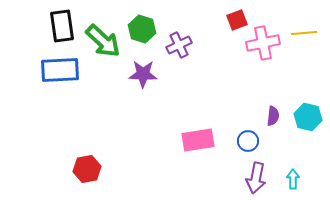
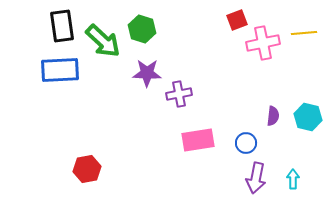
purple cross: moved 49 px down; rotated 15 degrees clockwise
purple star: moved 4 px right, 1 px up
blue circle: moved 2 px left, 2 px down
